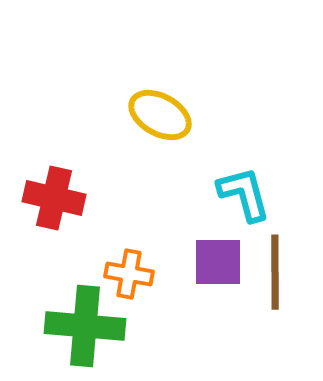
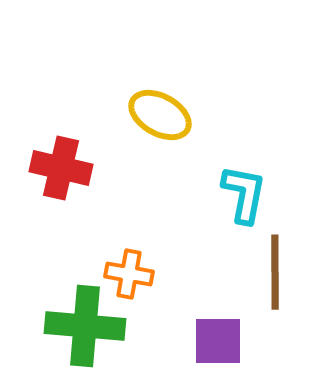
cyan L-shape: rotated 26 degrees clockwise
red cross: moved 7 px right, 30 px up
purple square: moved 79 px down
